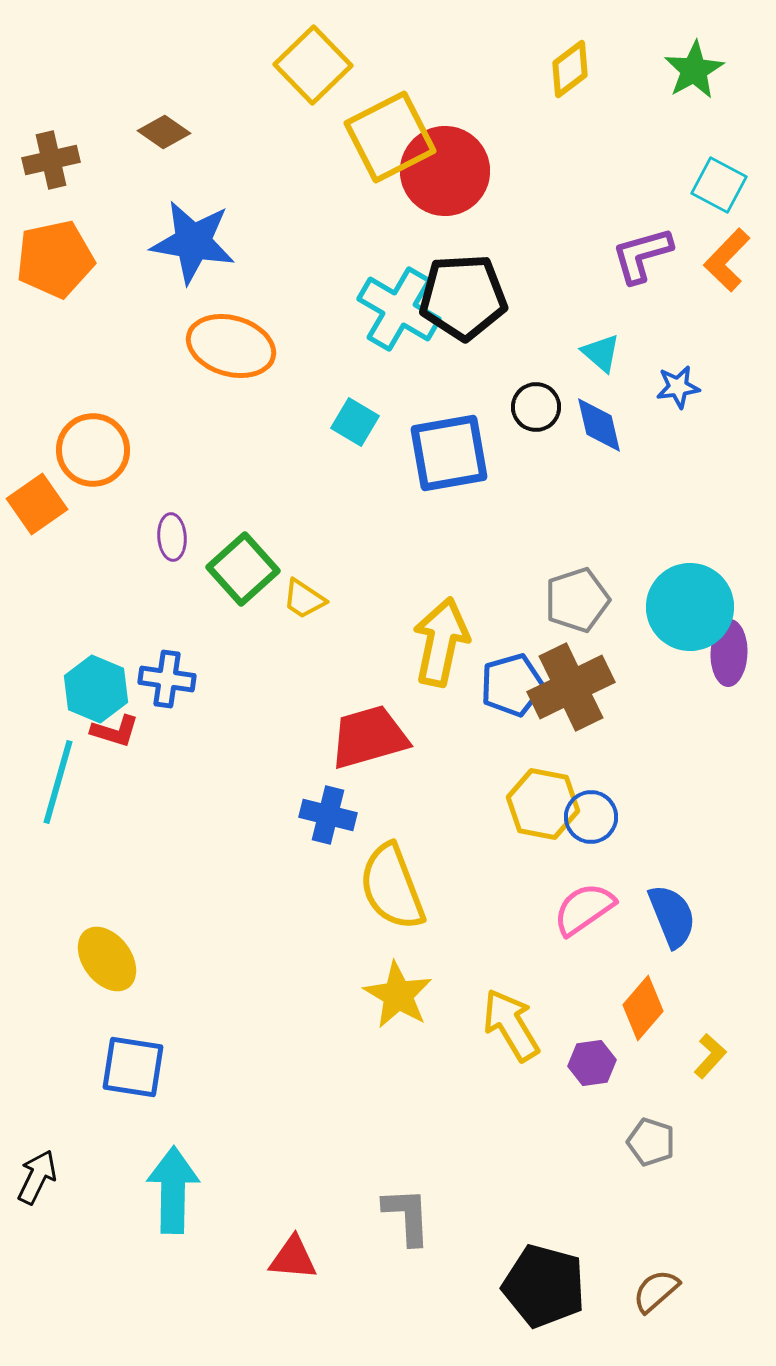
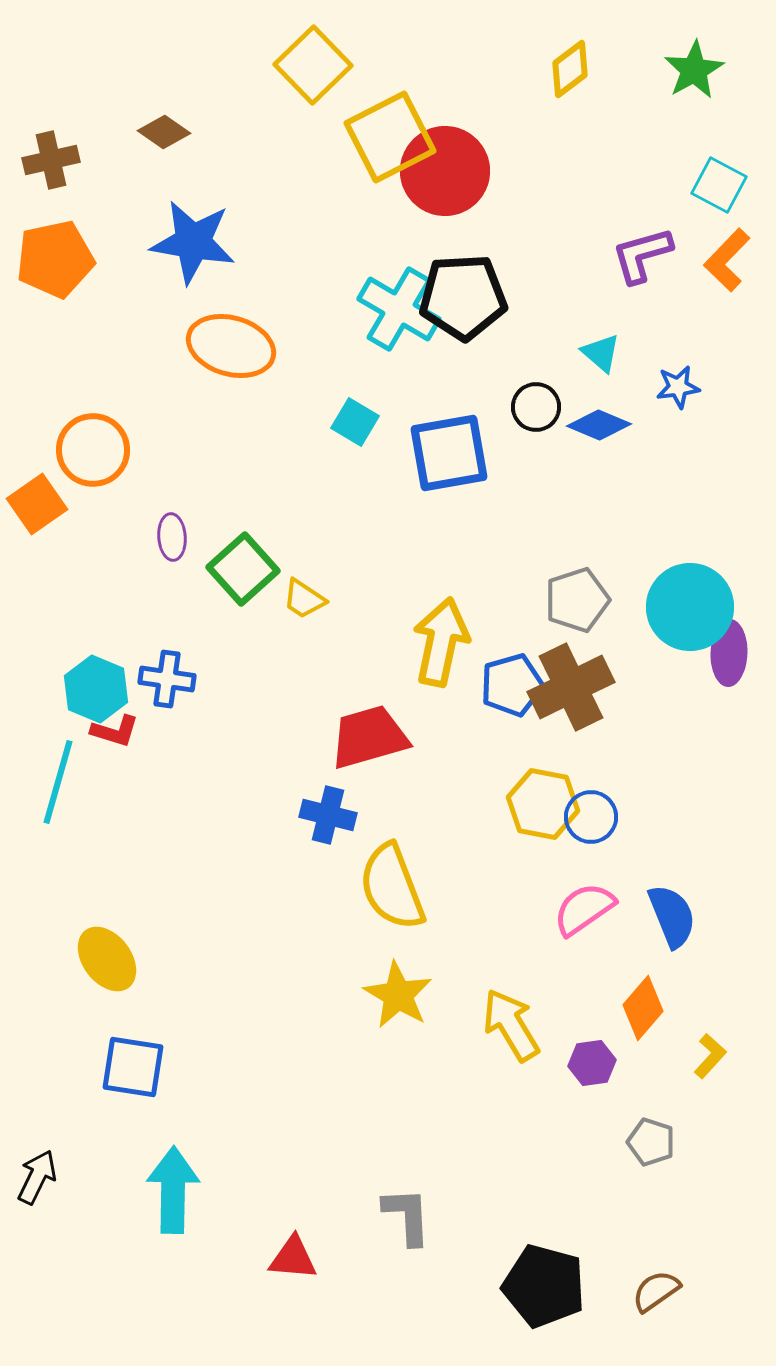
blue diamond at (599, 425): rotated 54 degrees counterclockwise
brown semicircle at (656, 1291): rotated 6 degrees clockwise
